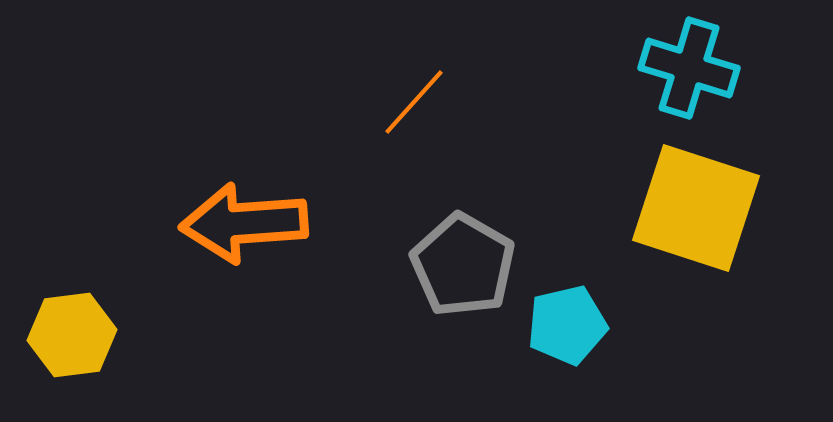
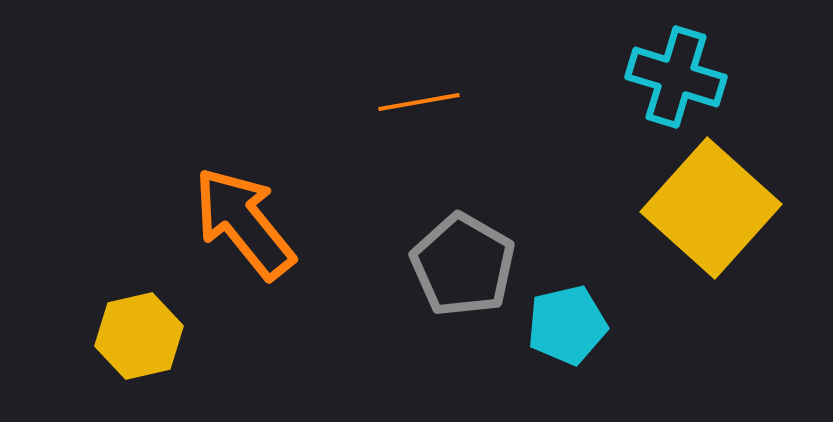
cyan cross: moved 13 px left, 9 px down
orange line: moved 5 px right; rotated 38 degrees clockwise
yellow square: moved 15 px right; rotated 24 degrees clockwise
orange arrow: rotated 55 degrees clockwise
yellow hexagon: moved 67 px right, 1 px down; rotated 6 degrees counterclockwise
